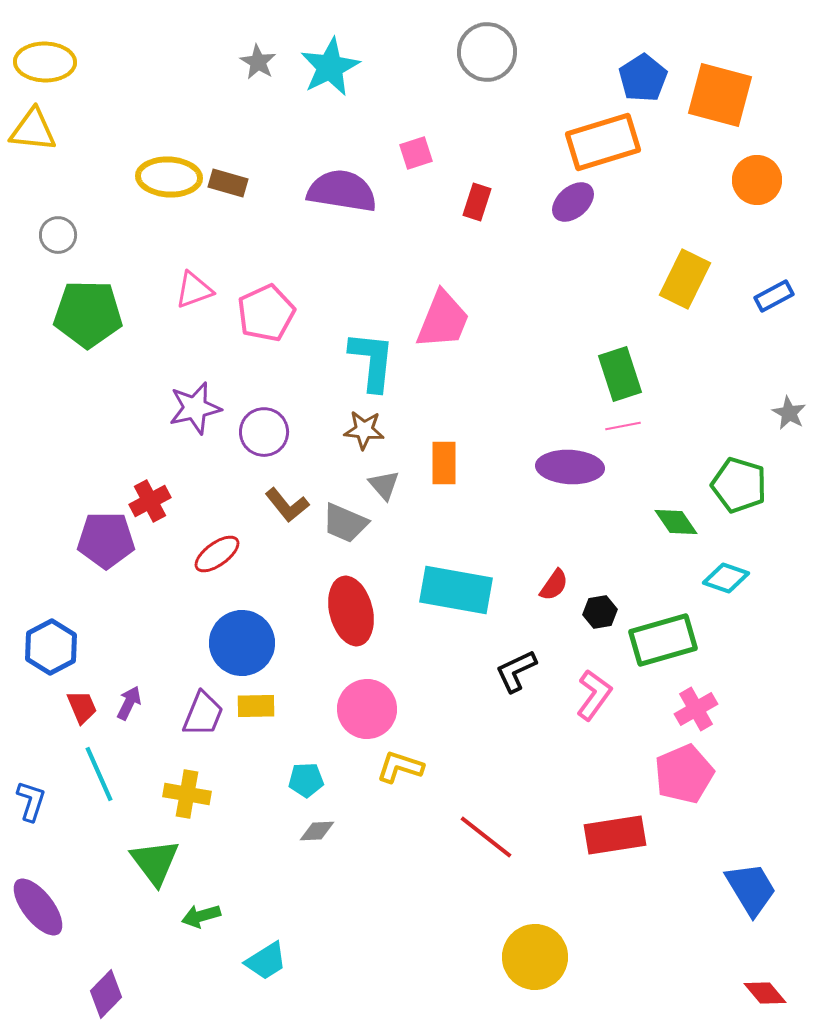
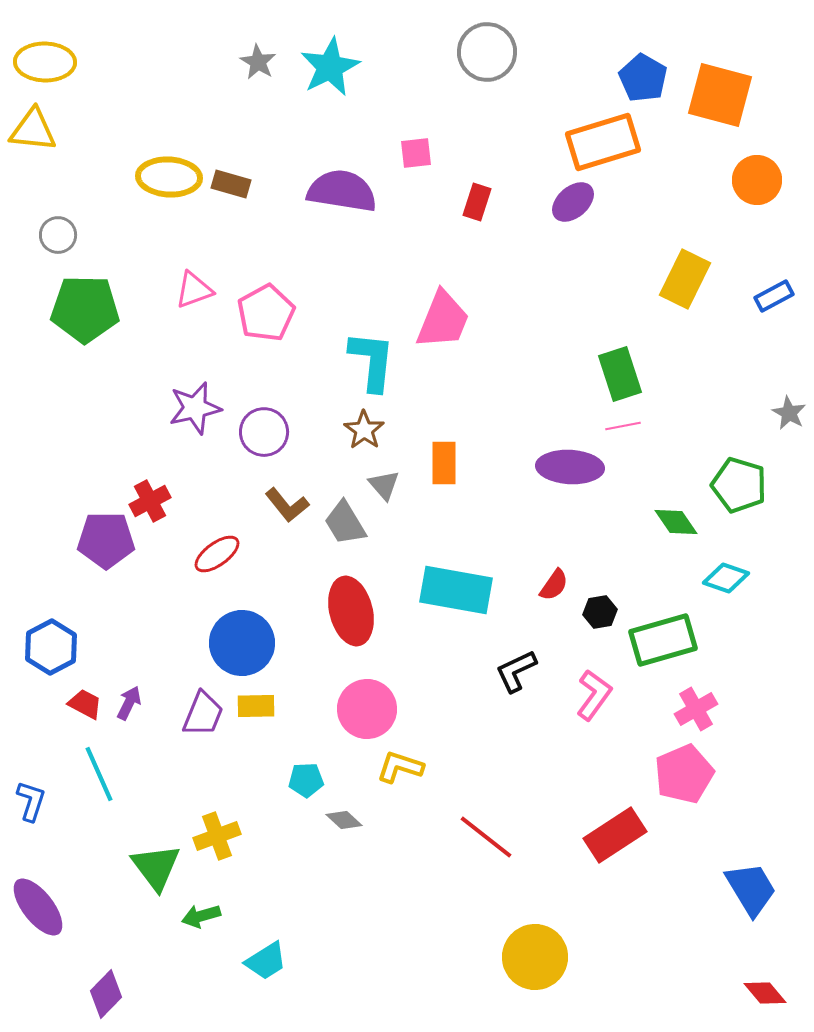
blue pentagon at (643, 78): rotated 9 degrees counterclockwise
pink square at (416, 153): rotated 12 degrees clockwise
brown rectangle at (228, 183): moved 3 px right, 1 px down
pink pentagon at (266, 313): rotated 4 degrees counterclockwise
green pentagon at (88, 314): moved 3 px left, 5 px up
brown star at (364, 430): rotated 30 degrees clockwise
gray trapezoid at (345, 523): rotated 36 degrees clockwise
red trapezoid at (82, 707): moved 3 px right, 3 px up; rotated 39 degrees counterclockwise
yellow cross at (187, 794): moved 30 px right, 42 px down; rotated 30 degrees counterclockwise
gray diamond at (317, 831): moved 27 px right, 11 px up; rotated 45 degrees clockwise
red rectangle at (615, 835): rotated 24 degrees counterclockwise
green triangle at (155, 862): moved 1 px right, 5 px down
